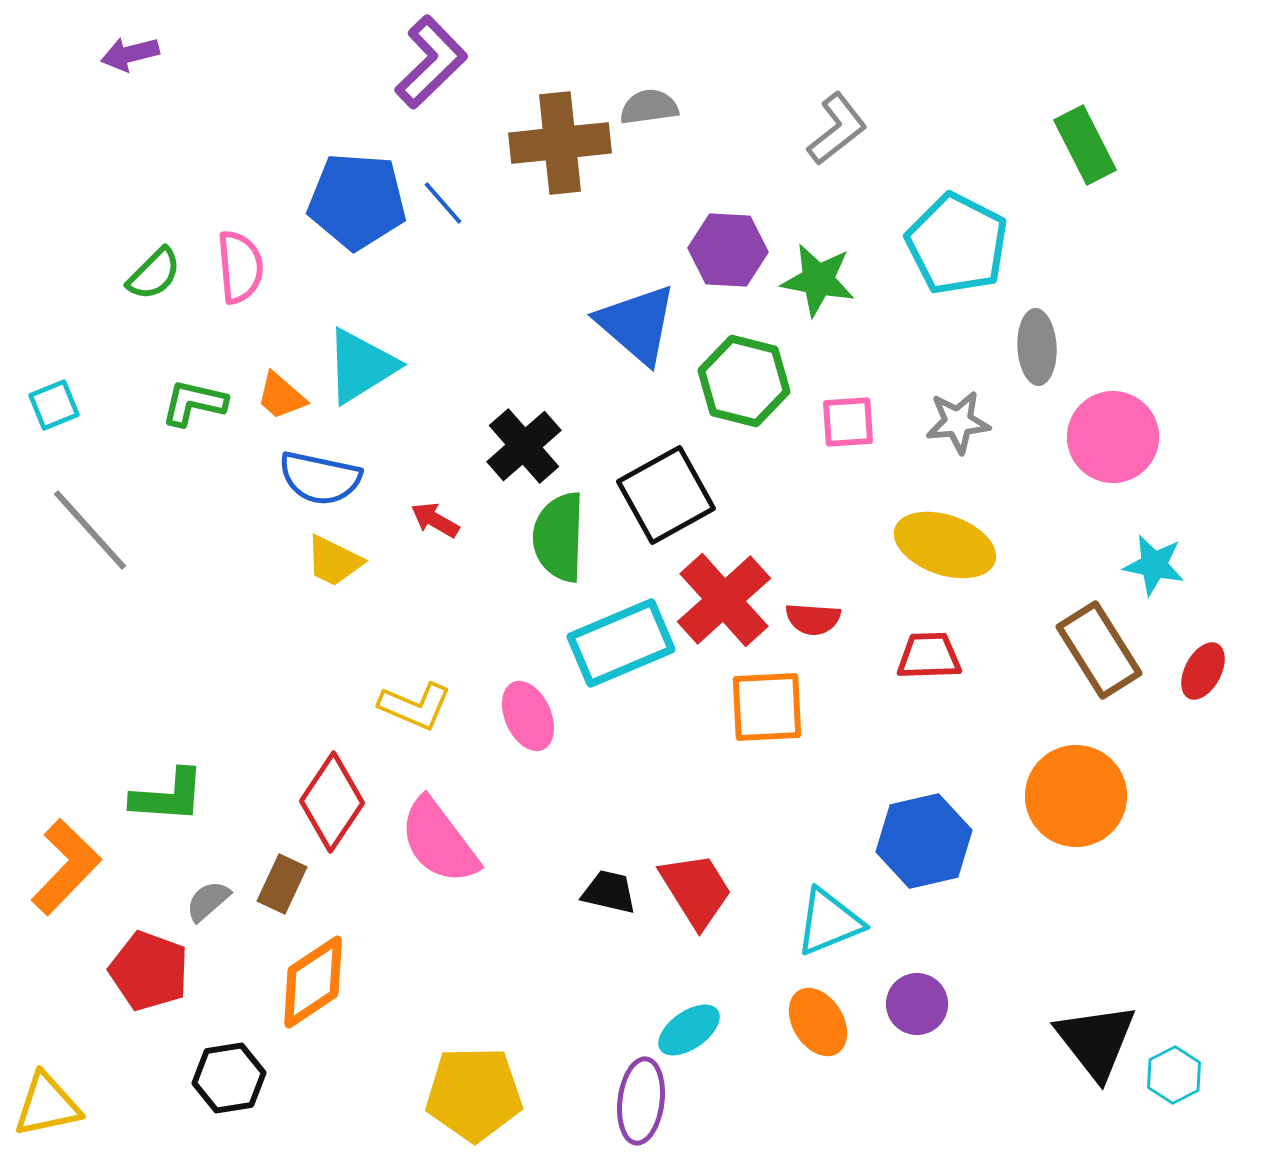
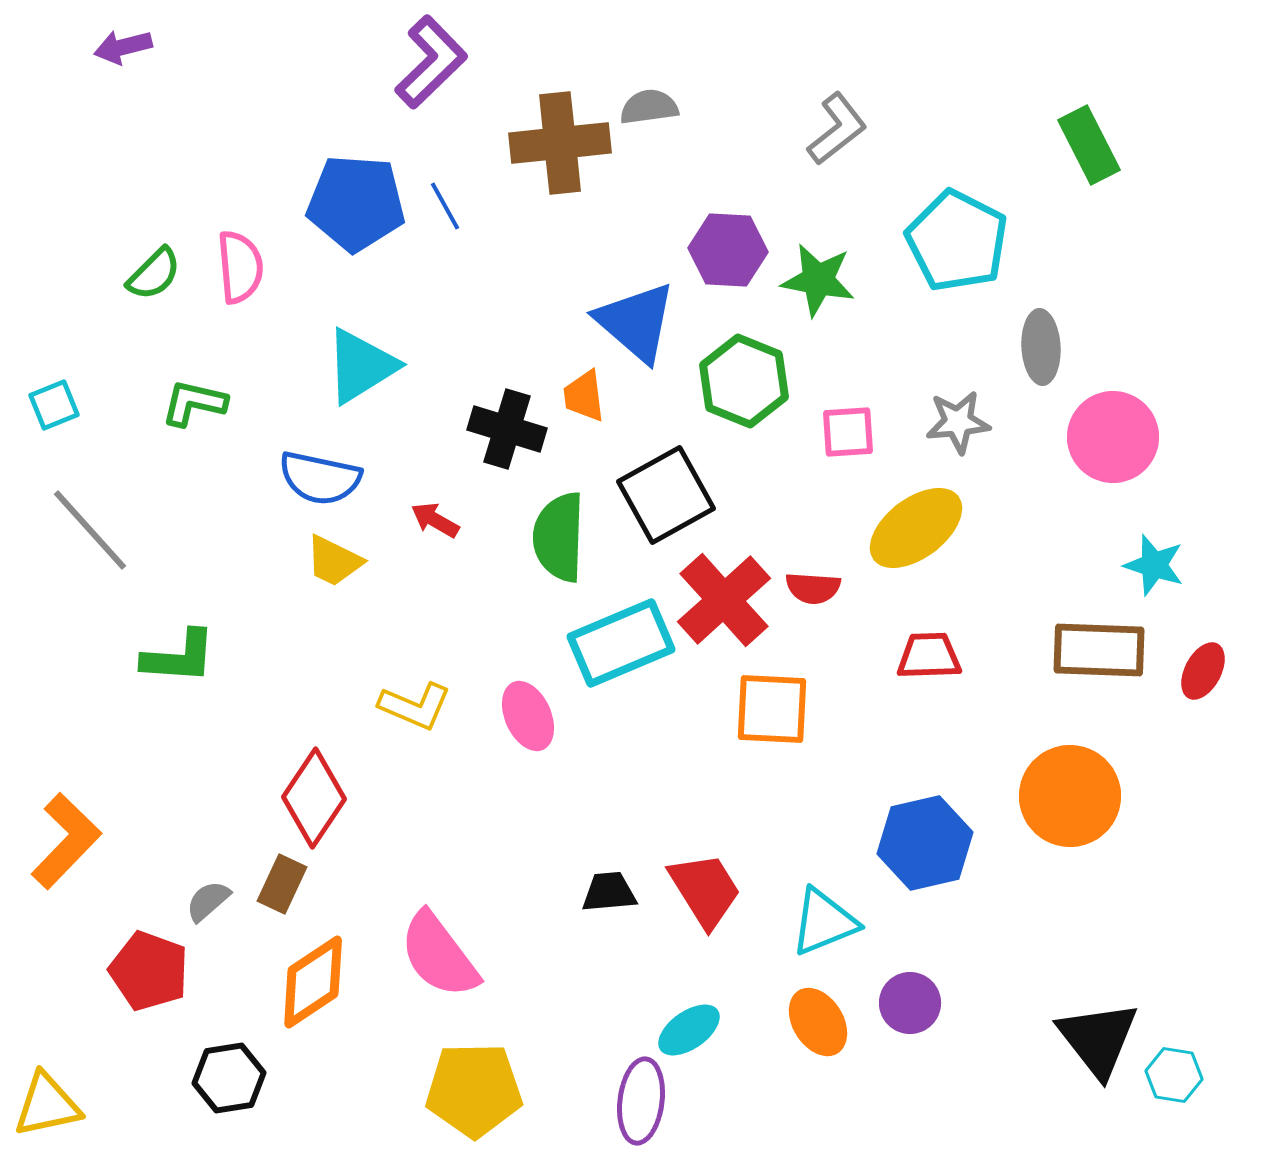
purple arrow at (130, 54): moved 7 px left, 7 px up
green rectangle at (1085, 145): moved 4 px right
blue pentagon at (357, 201): moved 1 px left, 2 px down
blue line at (443, 203): moved 2 px right, 3 px down; rotated 12 degrees clockwise
cyan pentagon at (957, 244): moved 3 px up
blue triangle at (637, 324): moved 1 px left, 2 px up
gray ellipse at (1037, 347): moved 4 px right
green hexagon at (744, 381): rotated 8 degrees clockwise
orange trapezoid at (281, 396): moved 303 px right; rotated 42 degrees clockwise
pink square at (848, 422): moved 10 px down
black cross at (524, 446): moved 17 px left, 17 px up; rotated 32 degrees counterclockwise
yellow ellipse at (945, 545): moved 29 px left, 17 px up; rotated 56 degrees counterclockwise
cyan star at (1154, 565): rotated 6 degrees clockwise
red semicircle at (813, 619): moved 31 px up
brown rectangle at (1099, 650): rotated 56 degrees counterclockwise
orange square at (767, 707): moved 5 px right, 2 px down; rotated 6 degrees clockwise
green L-shape at (168, 796): moved 11 px right, 139 px up
orange circle at (1076, 796): moved 6 px left
red diamond at (332, 802): moved 18 px left, 4 px up
pink semicircle at (439, 841): moved 114 px down
blue hexagon at (924, 841): moved 1 px right, 2 px down
orange L-shape at (66, 867): moved 26 px up
red trapezoid at (696, 890): moved 9 px right
black trapezoid at (609, 892): rotated 18 degrees counterclockwise
cyan triangle at (829, 922): moved 5 px left
purple circle at (917, 1004): moved 7 px left, 1 px up
black triangle at (1096, 1041): moved 2 px right, 2 px up
cyan hexagon at (1174, 1075): rotated 24 degrees counterclockwise
yellow pentagon at (474, 1094): moved 4 px up
